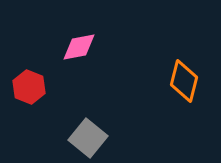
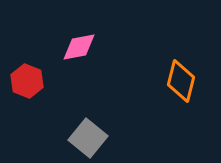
orange diamond: moved 3 px left
red hexagon: moved 2 px left, 6 px up
